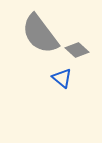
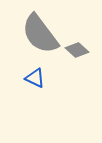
blue triangle: moved 27 px left; rotated 15 degrees counterclockwise
